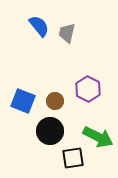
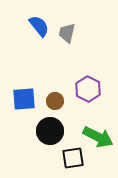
blue square: moved 1 px right, 2 px up; rotated 25 degrees counterclockwise
